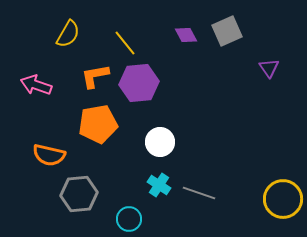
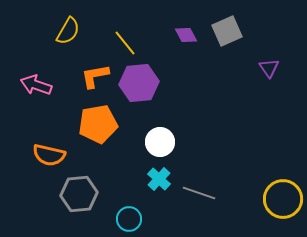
yellow semicircle: moved 3 px up
cyan cross: moved 6 px up; rotated 10 degrees clockwise
